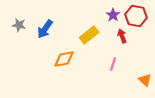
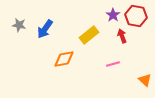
pink line: rotated 56 degrees clockwise
